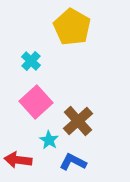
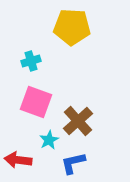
yellow pentagon: rotated 27 degrees counterclockwise
cyan cross: rotated 30 degrees clockwise
pink square: rotated 28 degrees counterclockwise
cyan star: rotated 12 degrees clockwise
blue L-shape: moved 1 px down; rotated 40 degrees counterclockwise
